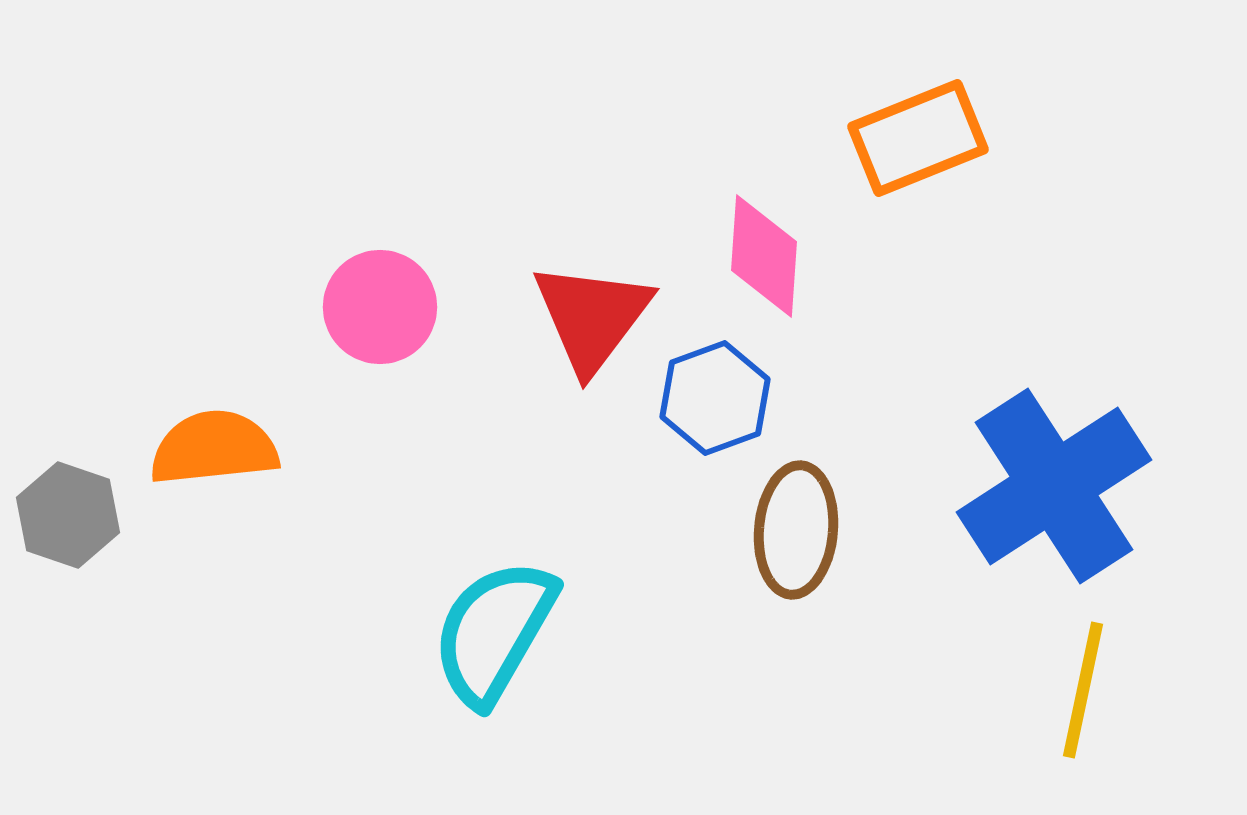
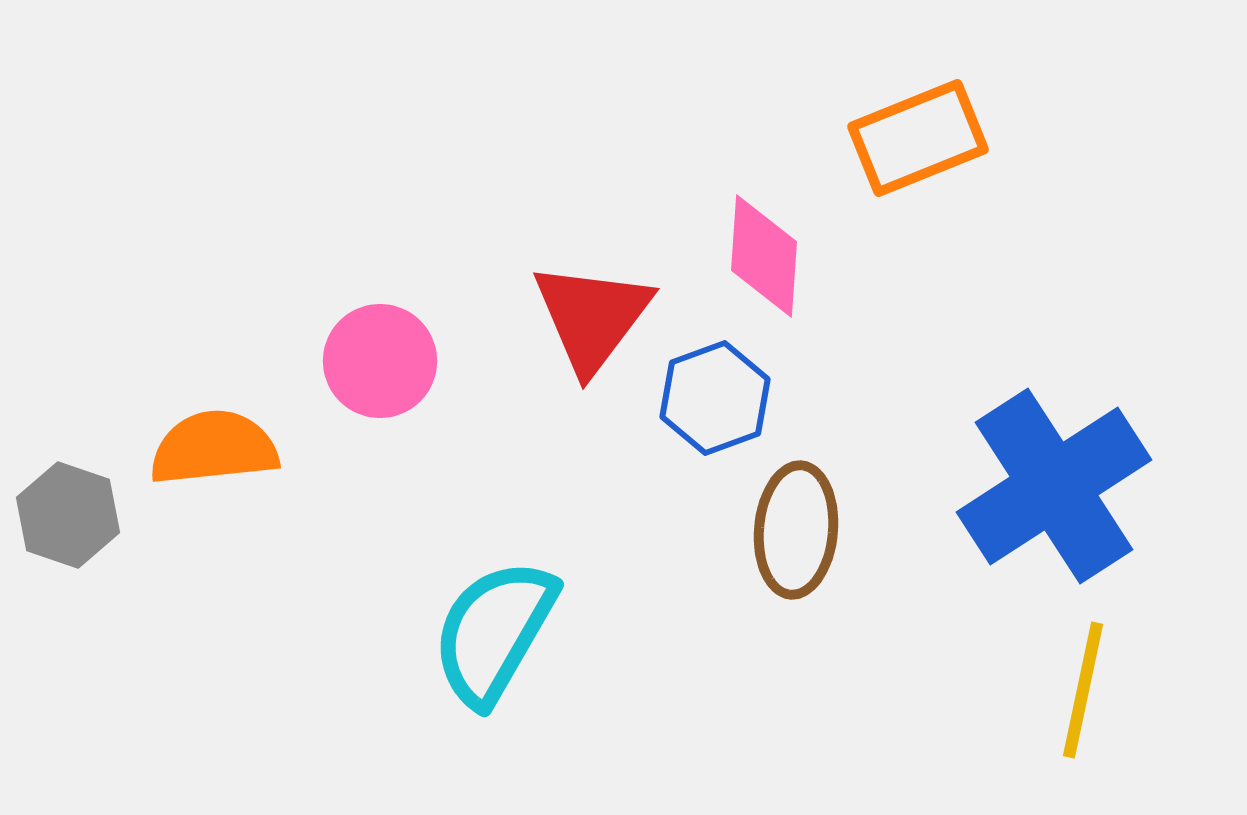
pink circle: moved 54 px down
